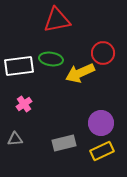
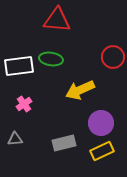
red triangle: rotated 16 degrees clockwise
red circle: moved 10 px right, 4 px down
yellow arrow: moved 17 px down
